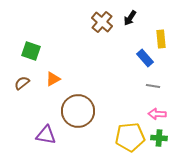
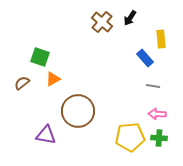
green square: moved 9 px right, 6 px down
